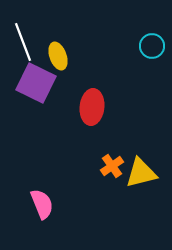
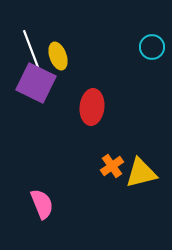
white line: moved 8 px right, 7 px down
cyan circle: moved 1 px down
